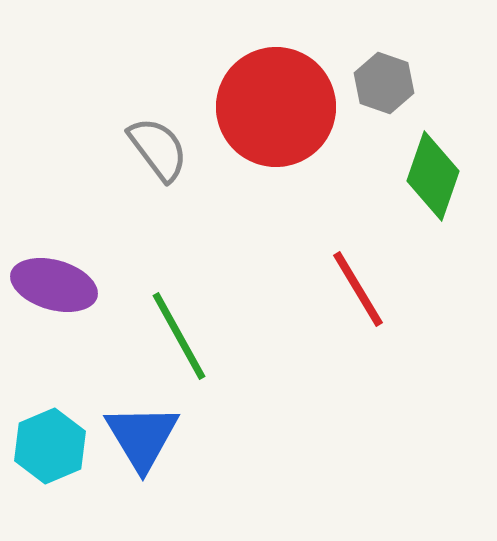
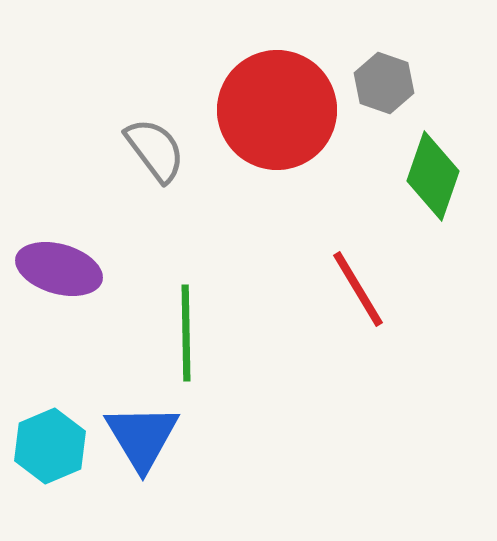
red circle: moved 1 px right, 3 px down
gray semicircle: moved 3 px left, 1 px down
purple ellipse: moved 5 px right, 16 px up
green line: moved 7 px right, 3 px up; rotated 28 degrees clockwise
